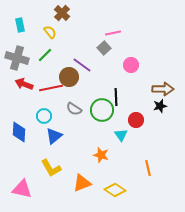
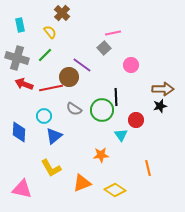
orange star: rotated 21 degrees counterclockwise
